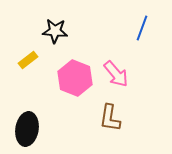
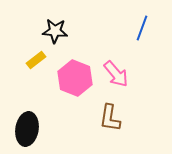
yellow rectangle: moved 8 px right
